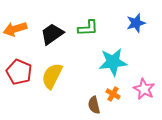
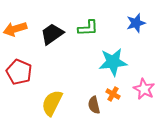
yellow semicircle: moved 27 px down
